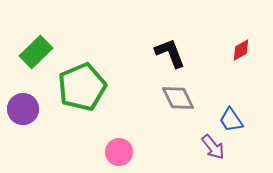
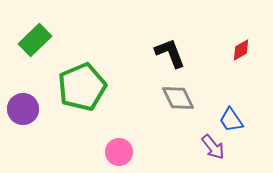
green rectangle: moved 1 px left, 12 px up
